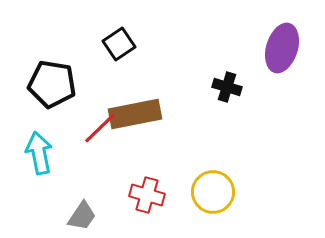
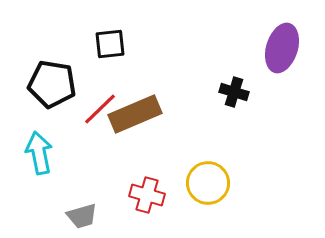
black square: moved 9 px left; rotated 28 degrees clockwise
black cross: moved 7 px right, 5 px down
brown rectangle: rotated 12 degrees counterclockwise
red line: moved 19 px up
yellow circle: moved 5 px left, 9 px up
gray trapezoid: rotated 40 degrees clockwise
